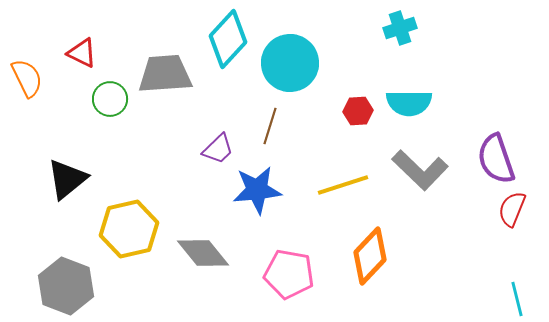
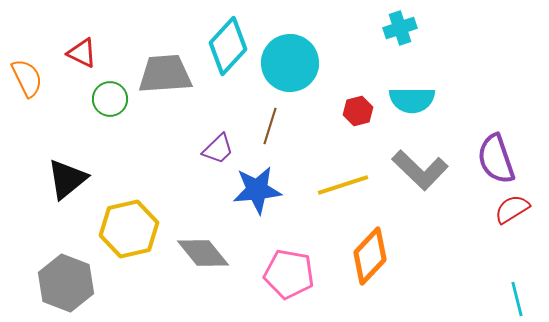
cyan diamond: moved 7 px down
cyan semicircle: moved 3 px right, 3 px up
red hexagon: rotated 12 degrees counterclockwise
red semicircle: rotated 36 degrees clockwise
gray hexagon: moved 3 px up
